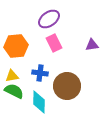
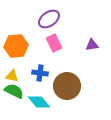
yellow triangle: rotated 24 degrees clockwise
cyan diamond: rotated 40 degrees counterclockwise
